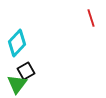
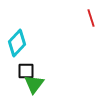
black square: rotated 30 degrees clockwise
green triangle: moved 17 px right
